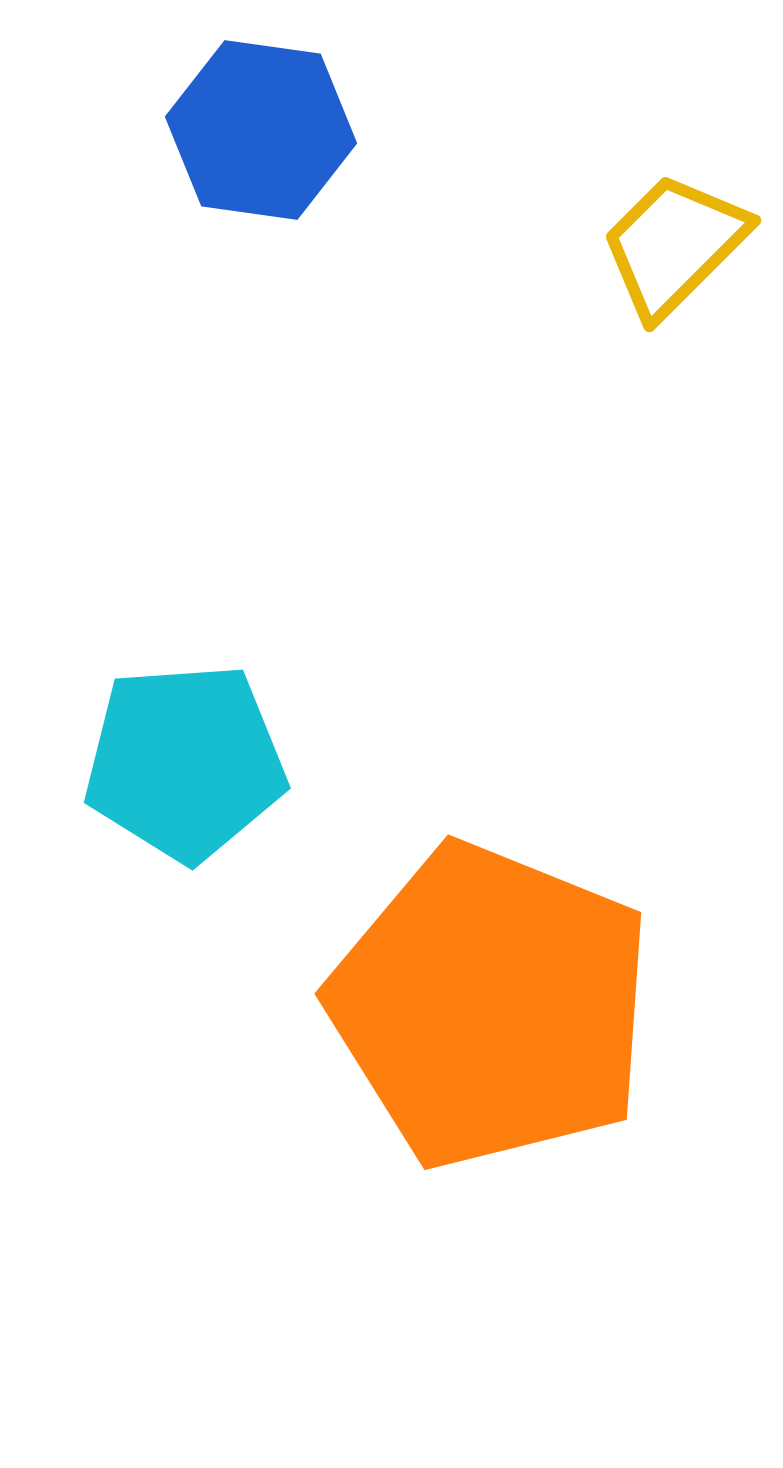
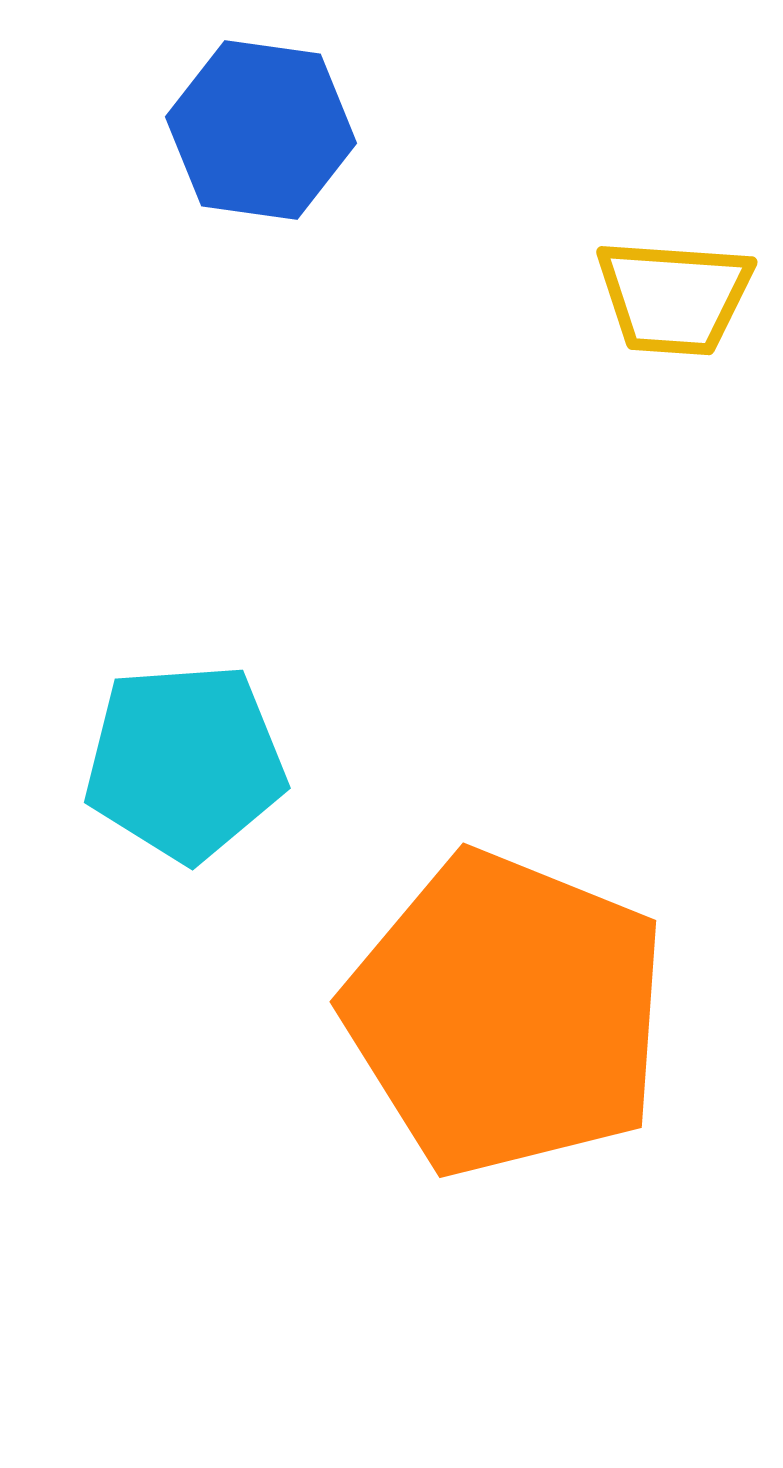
yellow trapezoid: moved 52 px down; rotated 131 degrees counterclockwise
orange pentagon: moved 15 px right, 8 px down
